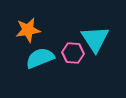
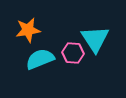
cyan semicircle: moved 1 px down
